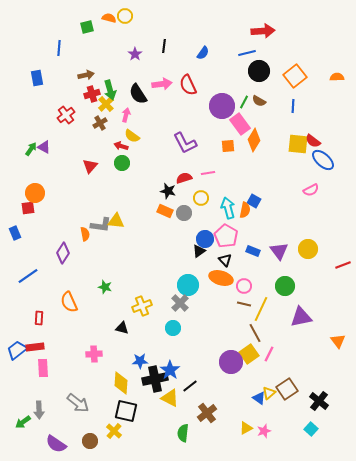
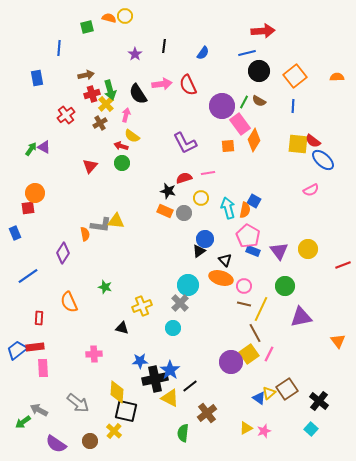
pink pentagon at (226, 236): moved 22 px right
yellow diamond at (121, 383): moved 4 px left, 9 px down
gray arrow at (39, 410): rotated 120 degrees clockwise
